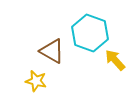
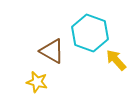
yellow arrow: moved 1 px right
yellow star: moved 1 px right, 1 px down
